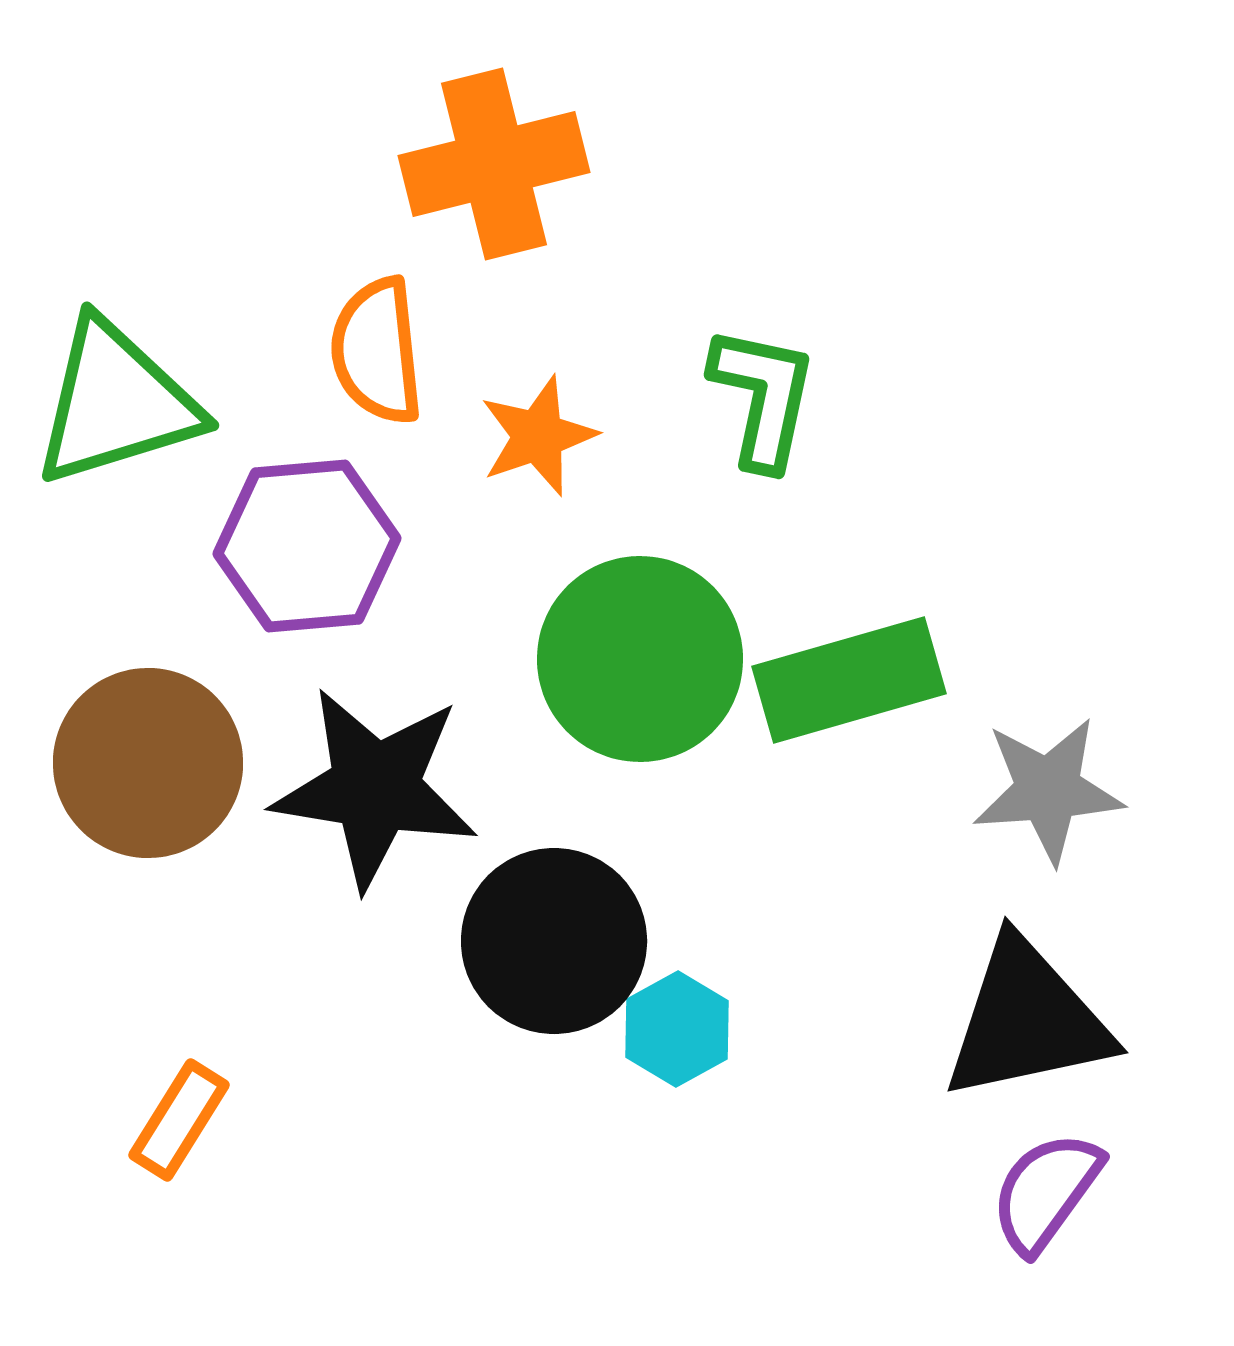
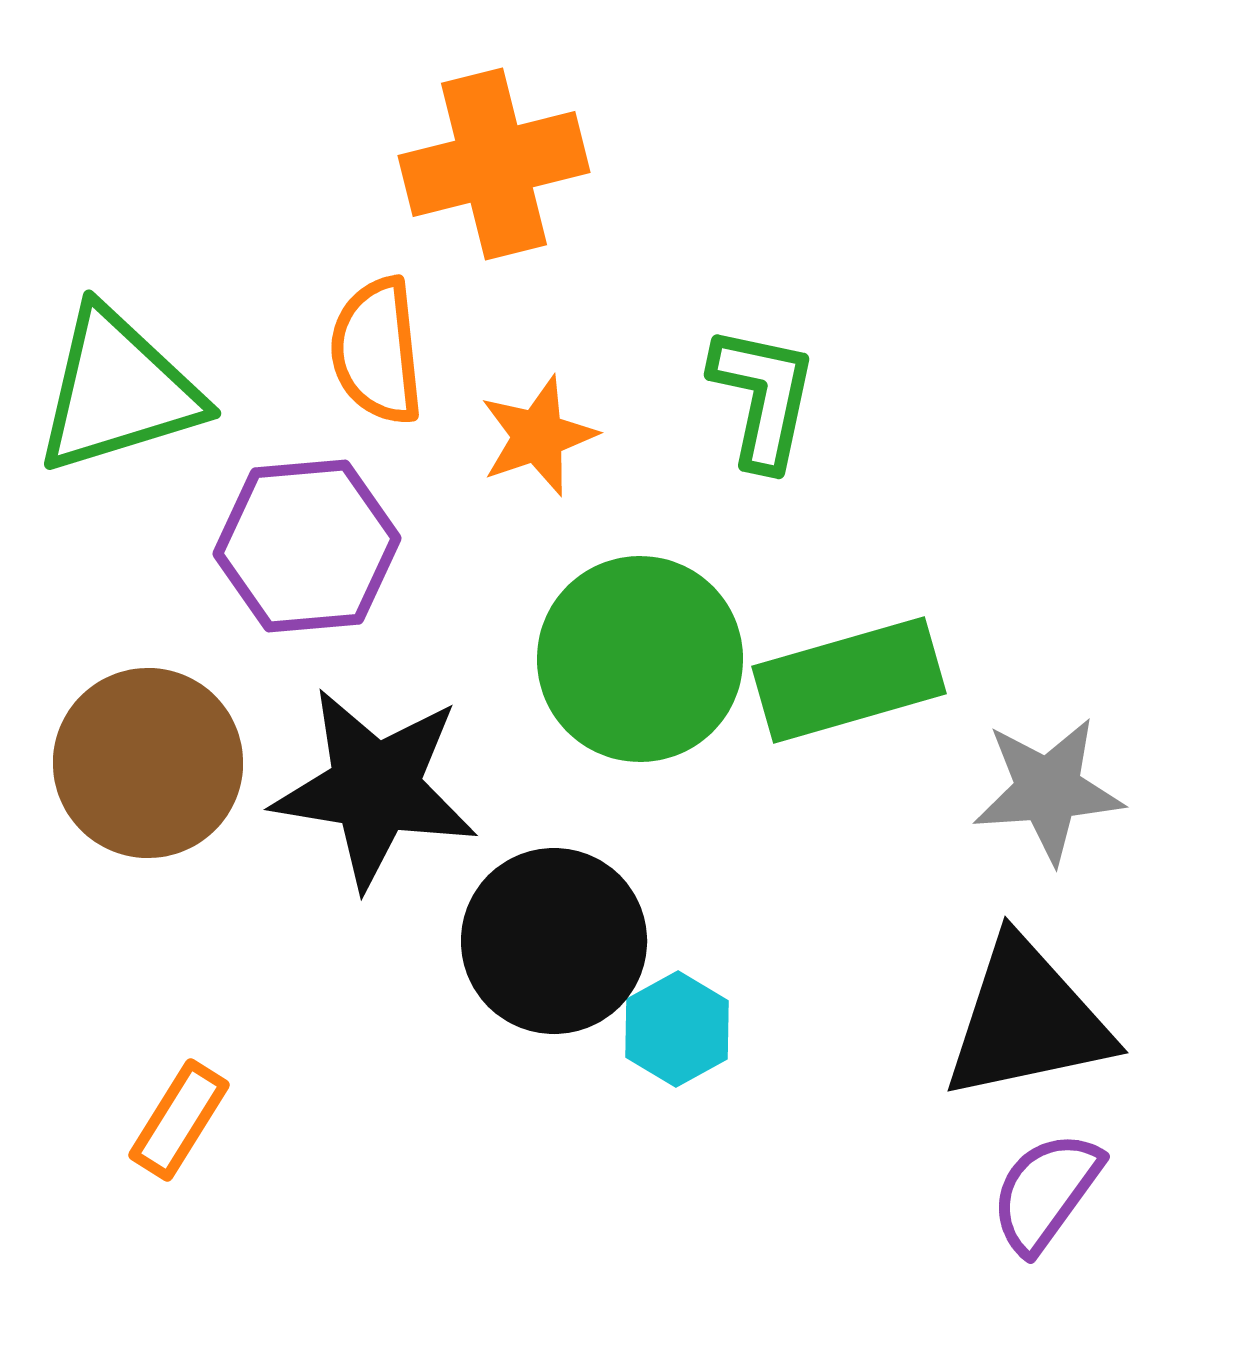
green triangle: moved 2 px right, 12 px up
